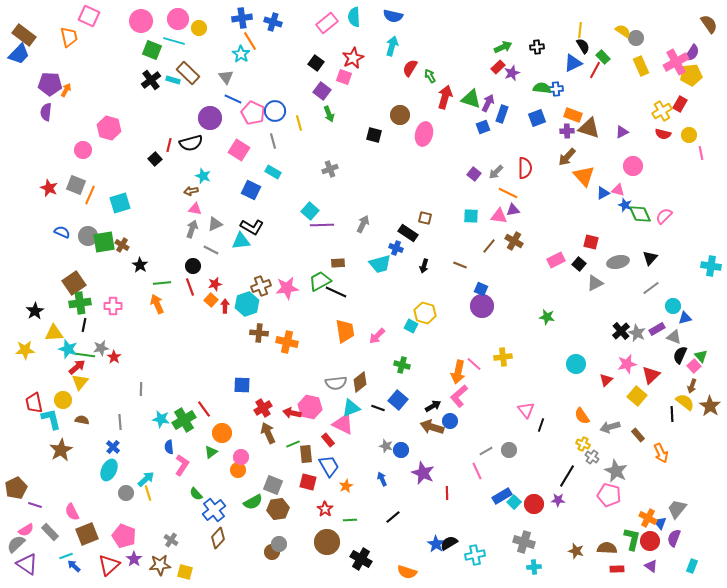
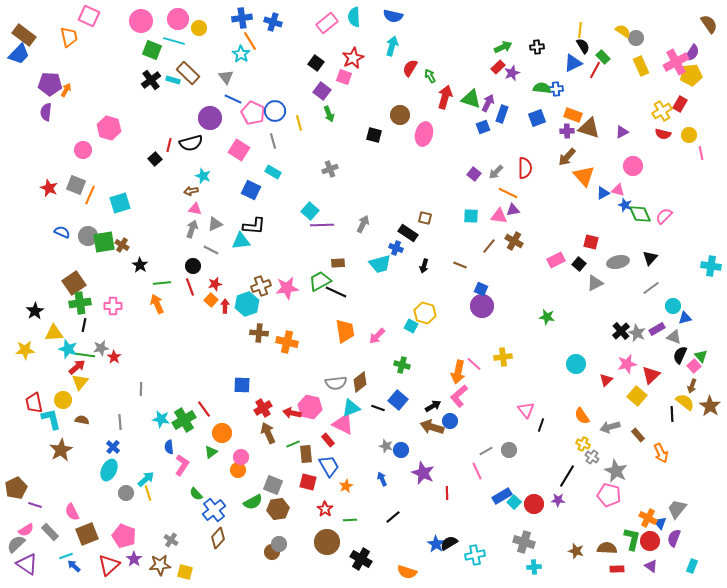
black L-shape at (252, 227): moved 2 px right, 1 px up; rotated 25 degrees counterclockwise
